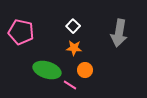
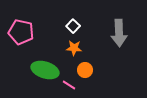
gray arrow: rotated 12 degrees counterclockwise
green ellipse: moved 2 px left
pink line: moved 1 px left
